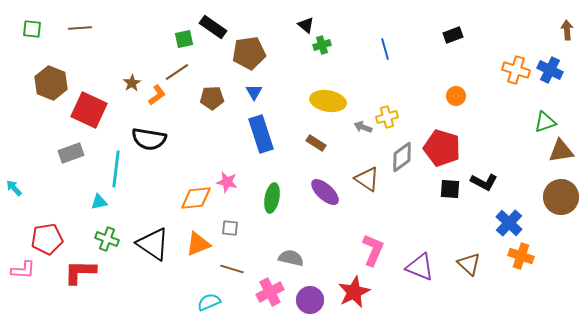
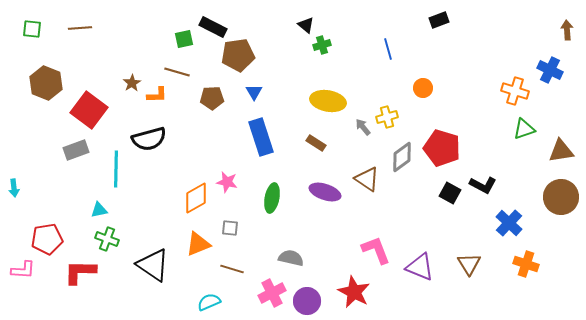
black rectangle at (213, 27): rotated 8 degrees counterclockwise
black rectangle at (453, 35): moved 14 px left, 15 px up
blue line at (385, 49): moved 3 px right
brown pentagon at (249, 53): moved 11 px left, 2 px down
orange cross at (516, 70): moved 1 px left, 21 px down
brown line at (177, 72): rotated 50 degrees clockwise
brown hexagon at (51, 83): moved 5 px left
orange L-shape at (157, 95): rotated 35 degrees clockwise
orange circle at (456, 96): moved 33 px left, 8 px up
red square at (89, 110): rotated 12 degrees clockwise
green triangle at (545, 122): moved 21 px left, 7 px down
gray arrow at (363, 127): rotated 30 degrees clockwise
blue rectangle at (261, 134): moved 3 px down
black semicircle at (149, 139): rotated 24 degrees counterclockwise
gray rectangle at (71, 153): moved 5 px right, 3 px up
cyan line at (116, 169): rotated 6 degrees counterclockwise
black L-shape at (484, 182): moved 1 px left, 3 px down
cyan arrow at (14, 188): rotated 144 degrees counterclockwise
black square at (450, 189): moved 4 px down; rotated 25 degrees clockwise
purple ellipse at (325, 192): rotated 24 degrees counterclockwise
orange diamond at (196, 198): rotated 24 degrees counterclockwise
cyan triangle at (99, 202): moved 8 px down
black triangle at (153, 244): moved 21 px down
pink L-shape at (373, 250): moved 3 px right; rotated 44 degrees counterclockwise
orange cross at (521, 256): moved 5 px right, 8 px down
brown triangle at (469, 264): rotated 15 degrees clockwise
pink cross at (270, 292): moved 2 px right, 1 px down
red star at (354, 292): rotated 20 degrees counterclockwise
purple circle at (310, 300): moved 3 px left, 1 px down
